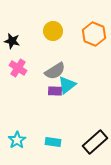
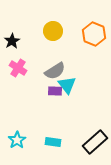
black star: rotated 28 degrees clockwise
cyan triangle: rotated 30 degrees counterclockwise
